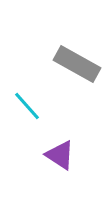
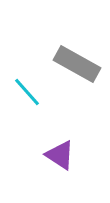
cyan line: moved 14 px up
